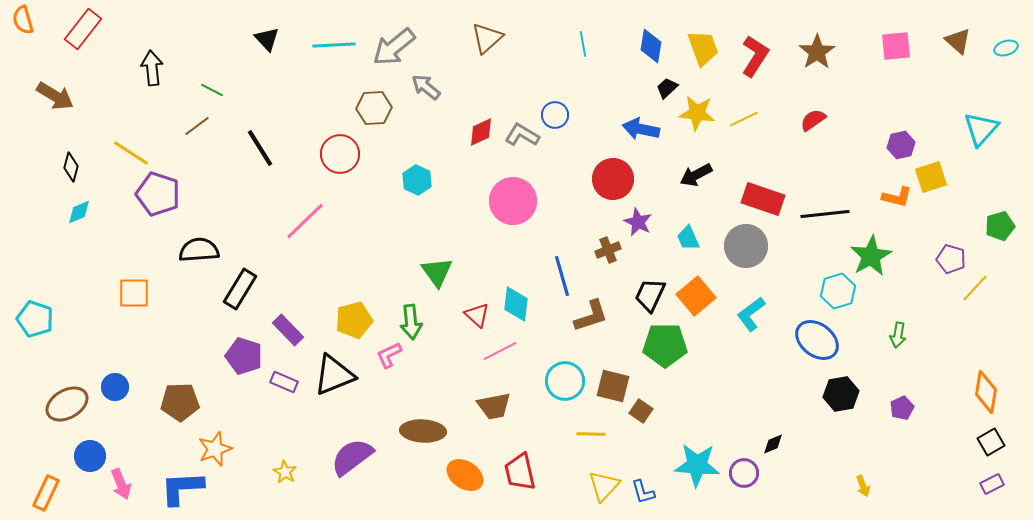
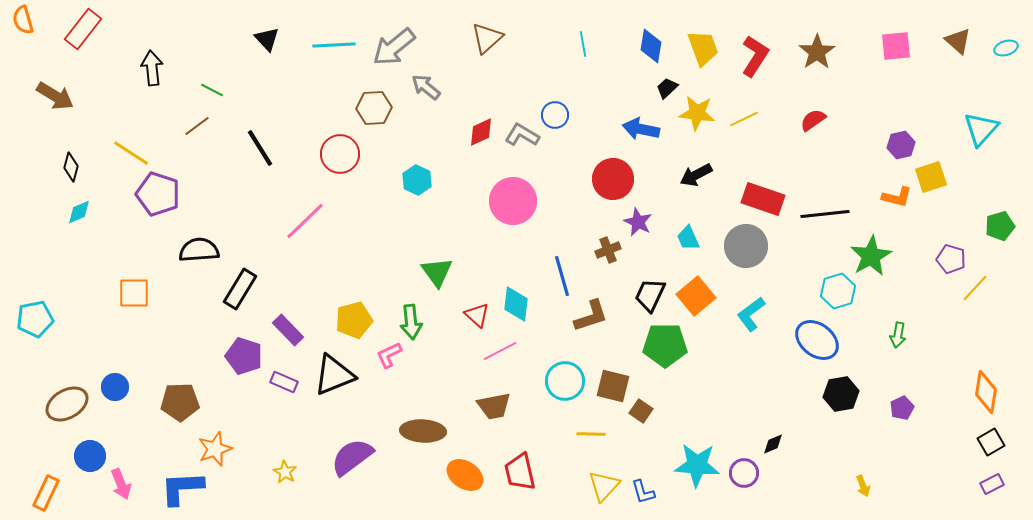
cyan pentagon at (35, 319): rotated 30 degrees counterclockwise
